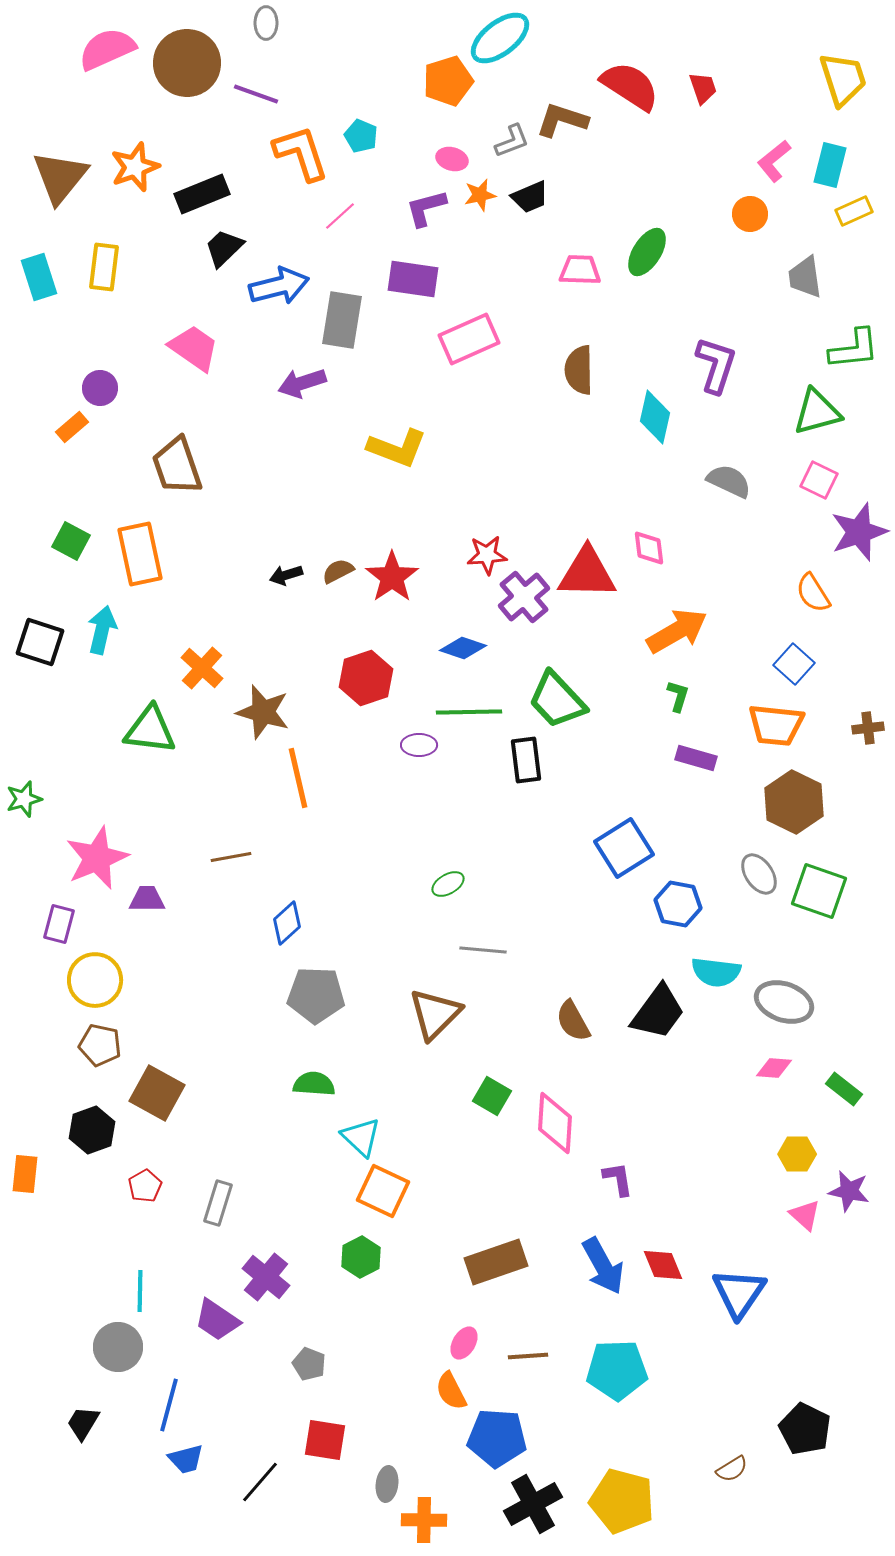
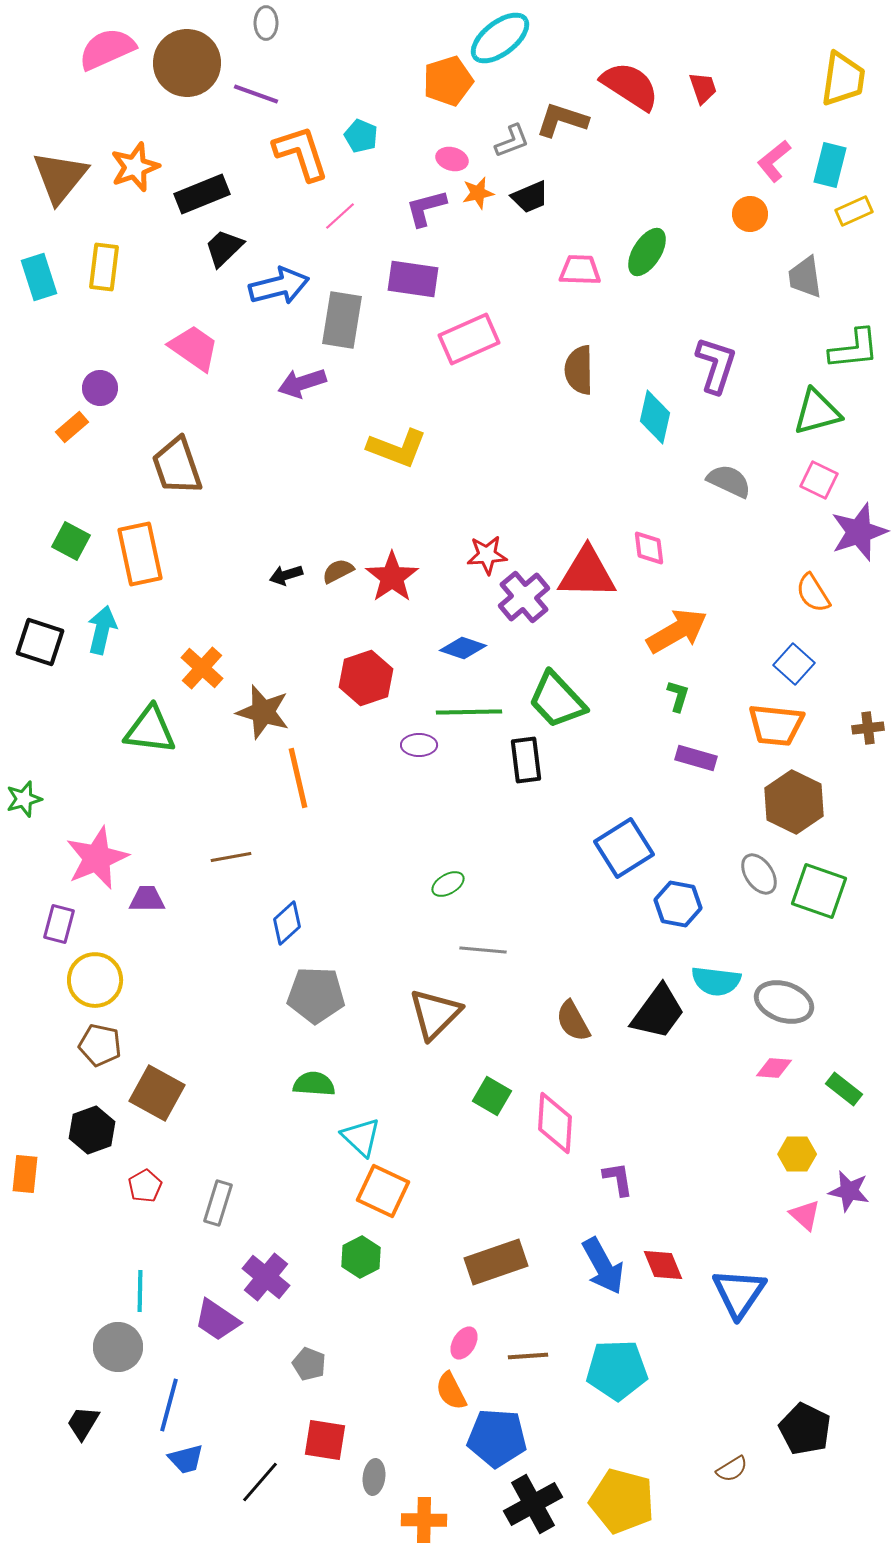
yellow trapezoid at (843, 79): rotated 26 degrees clockwise
orange star at (480, 195): moved 2 px left, 2 px up
cyan semicircle at (716, 972): moved 9 px down
gray ellipse at (387, 1484): moved 13 px left, 7 px up
